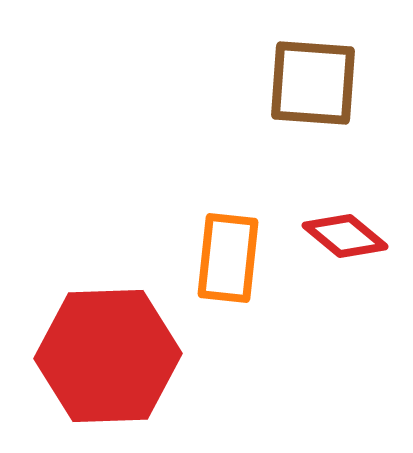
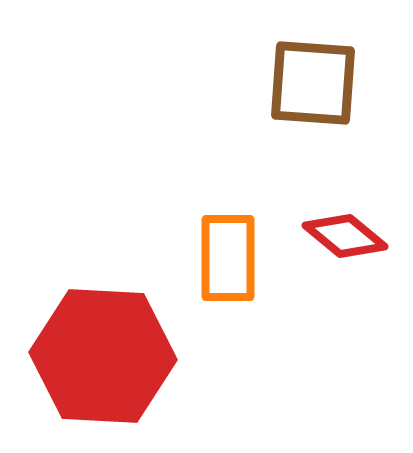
orange rectangle: rotated 6 degrees counterclockwise
red hexagon: moved 5 px left; rotated 5 degrees clockwise
